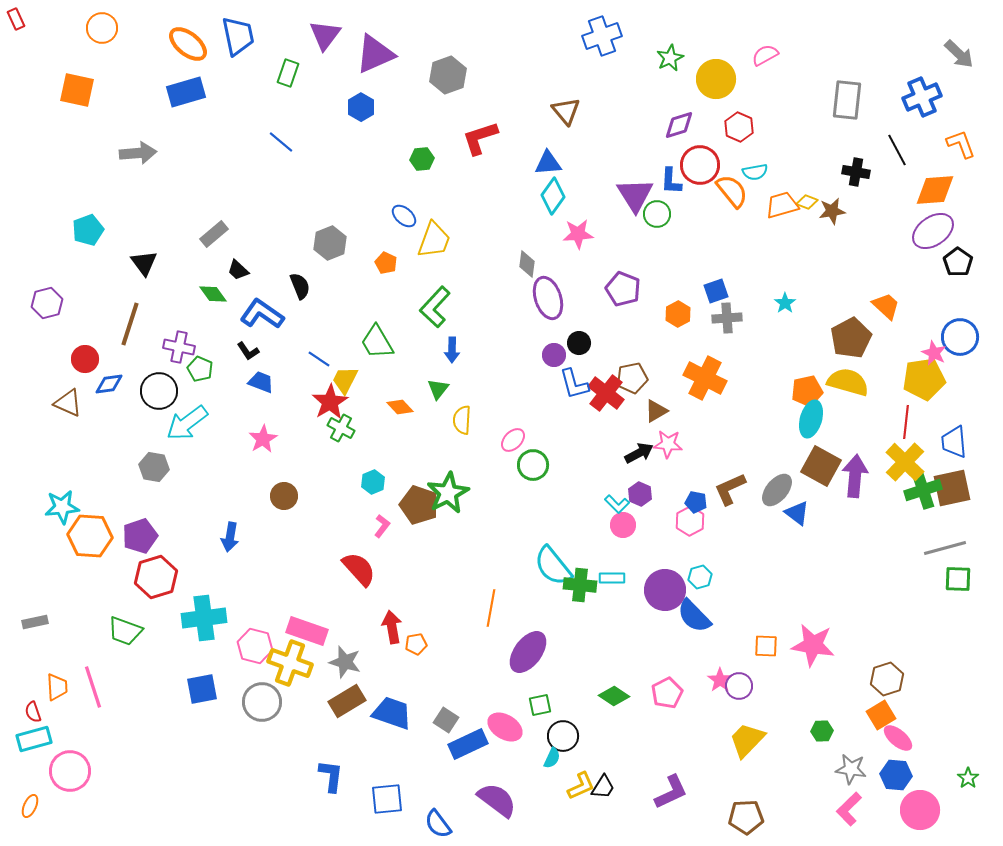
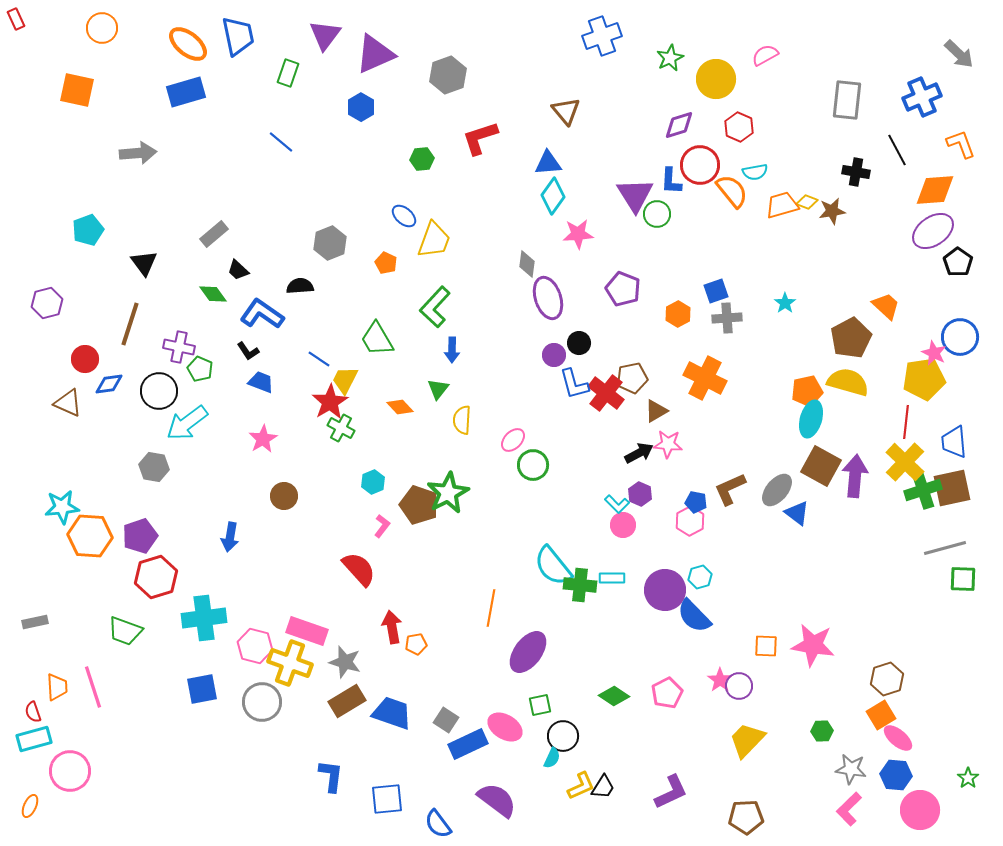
black semicircle at (300, 286): rotated 72 degrees counterclockwise
green trapezoid at (377, 342): moved 3 px up
green square at (958, 579): moved 5 px right
